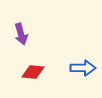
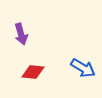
blue arrow: rotated 30 degrees clockwise
